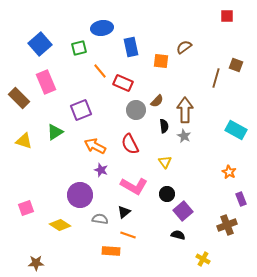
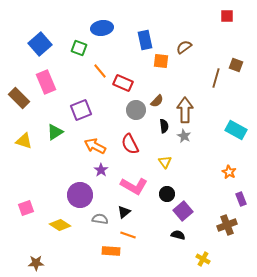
blue rectangle at (131, 47): moved 14 px right, 7 px up
green square at (79, 48): rotated 35 degrees clockwise
purple star at (101, 170): rotated 16 degrees clockwise
